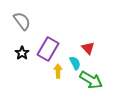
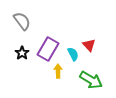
red triangle: moved 1 px right, 3 px up
cyan semicircle: moved 2 px left, 9 px up
